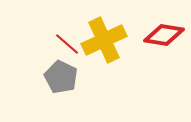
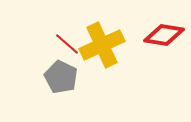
yellow cross: moved 2 px left, 5 px down
